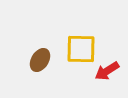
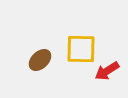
brown ellipse: rotated 15 degrees clockwise
